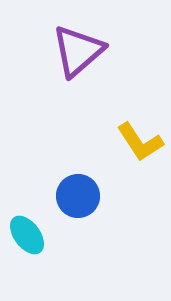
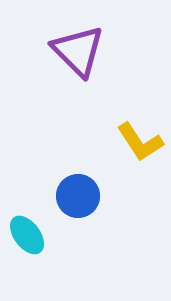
purple triangle: rotated 34 degrees counterclockwise
